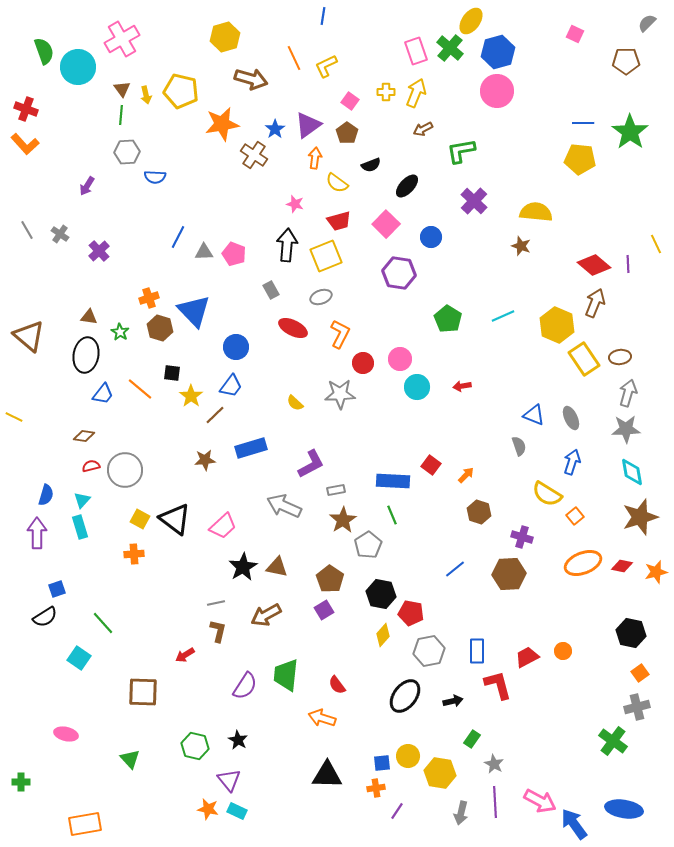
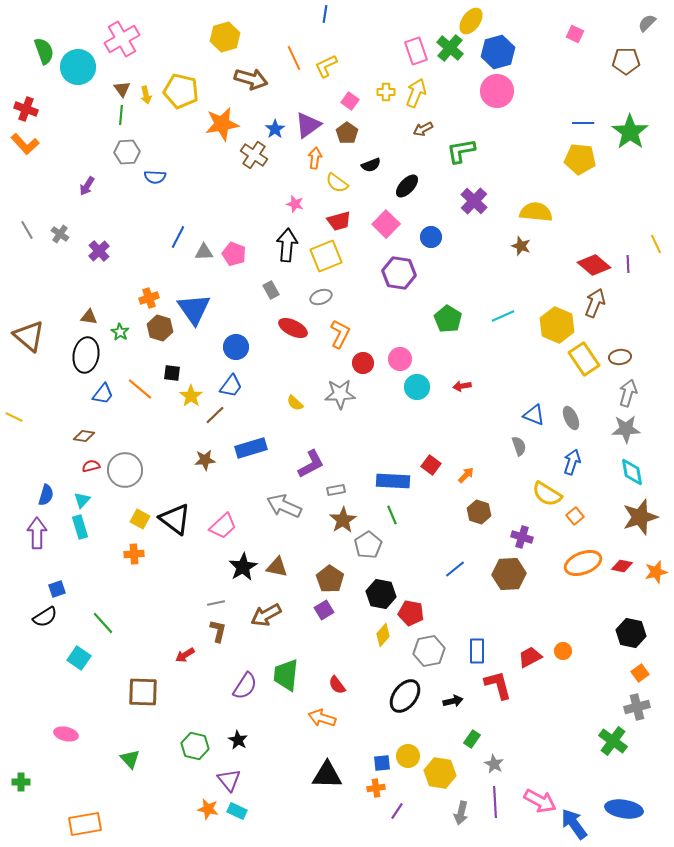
blue line at (323, 16): moved 2 px right, 2 px up
blue triangle at (194, 311): moved 2 px up; rotated 9 degrees clockwise
red trapezoid at (527, 657): moved 3 px right
